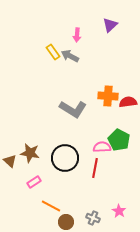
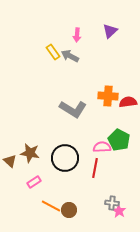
purple triangle: moved 6 px down
gray cross: moved 19 px right, 15 px up; rotated 16 degrees counterclockwise
brown circle: moved 3 px right, 12 px up
